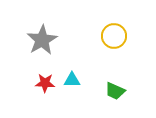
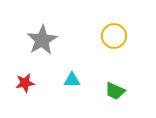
red star: moved 20 px left; rotated 12 degrees counterclockwise
